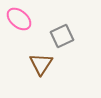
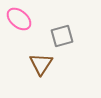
gray square: rotated 10 degrees clockwise
